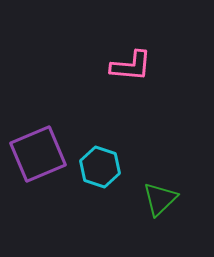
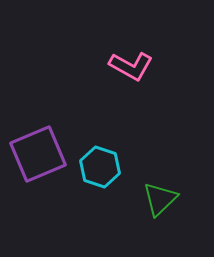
pink L-shape: rotated 24 degrees clockwise
